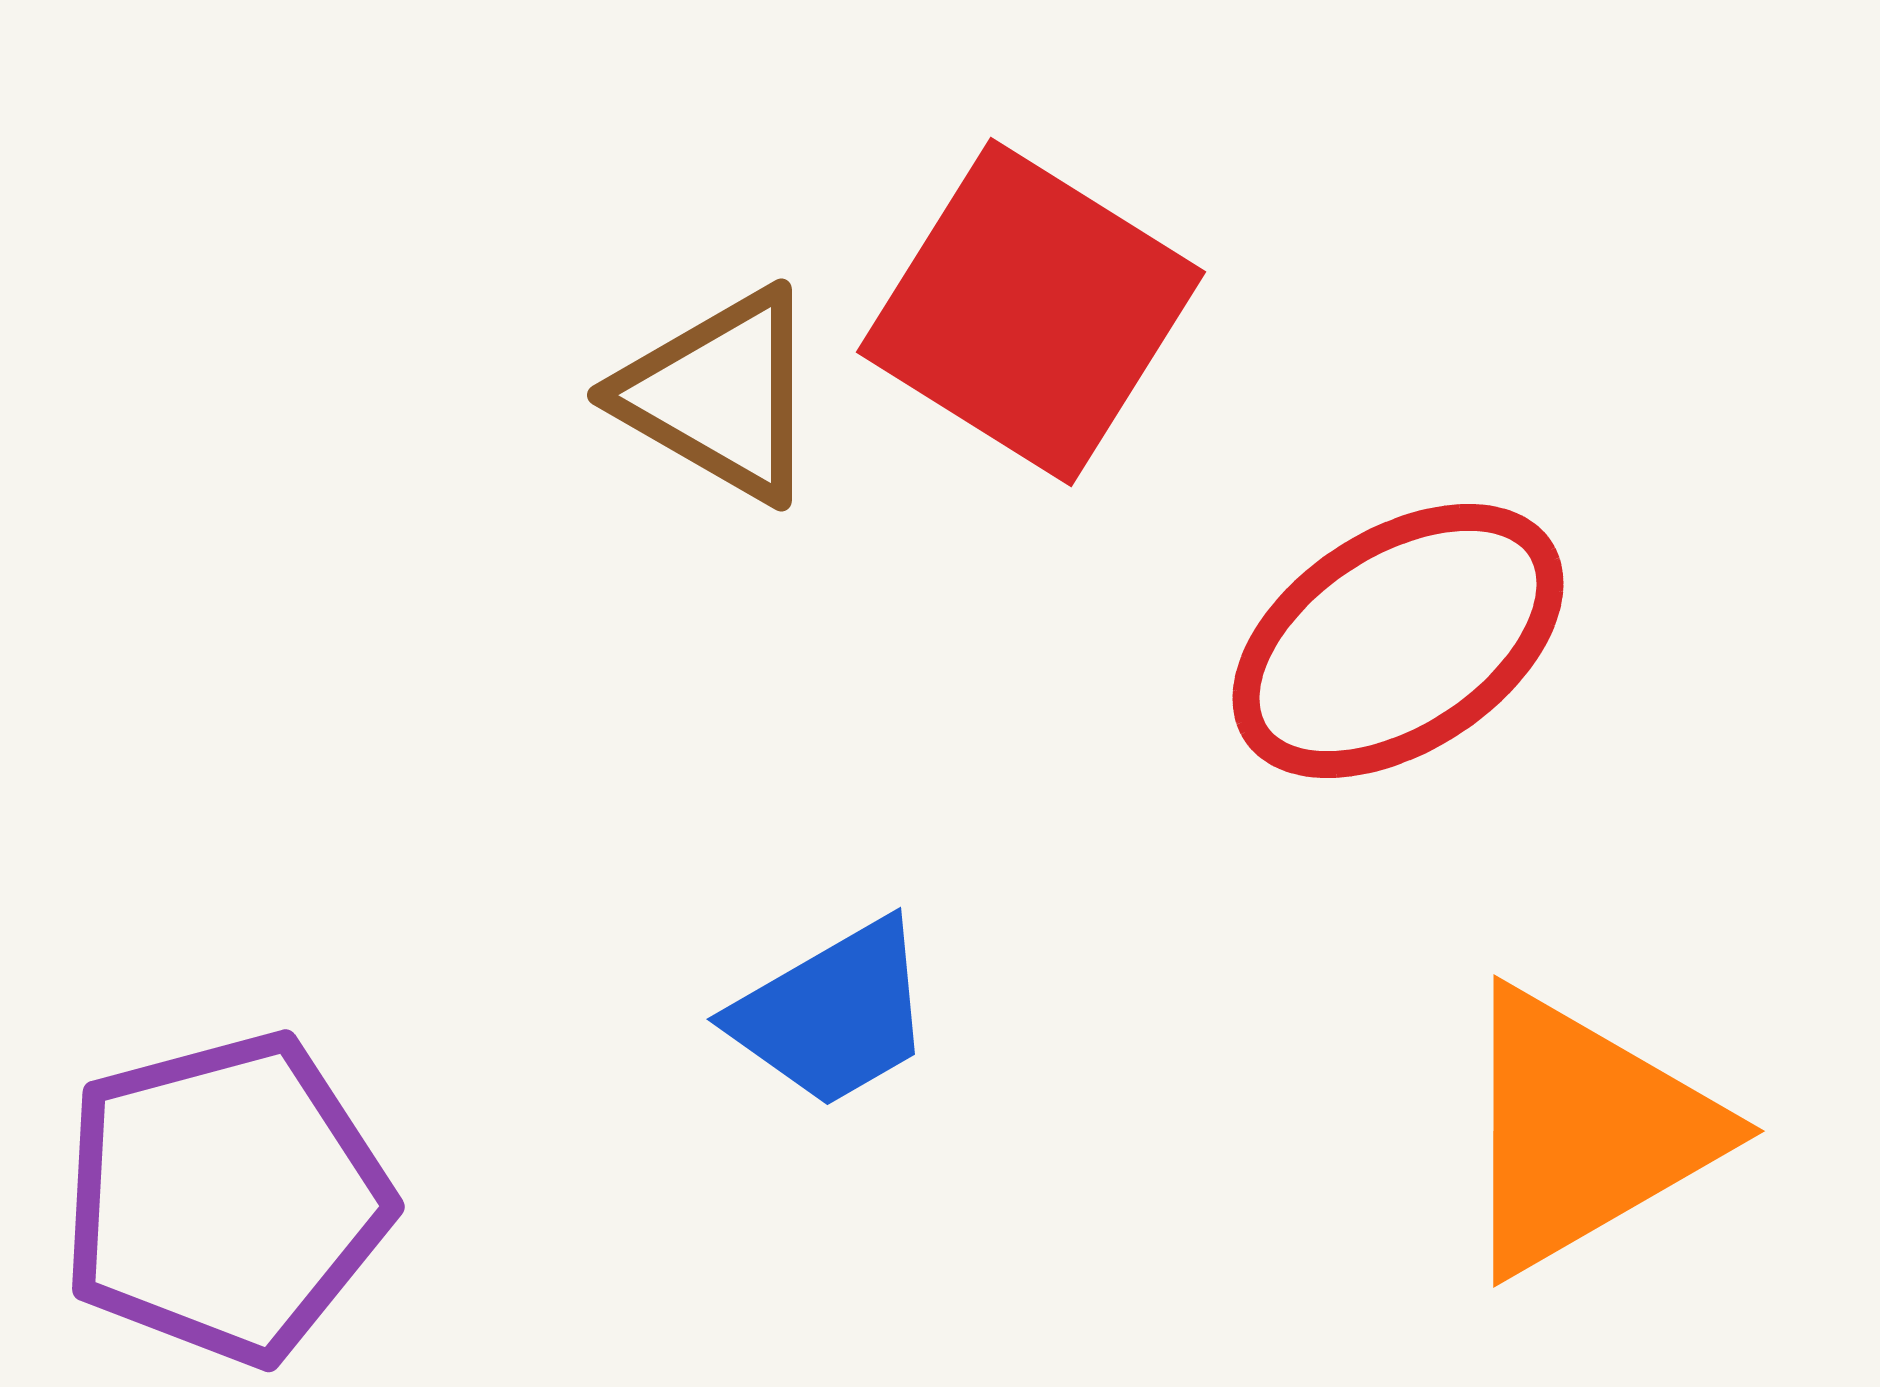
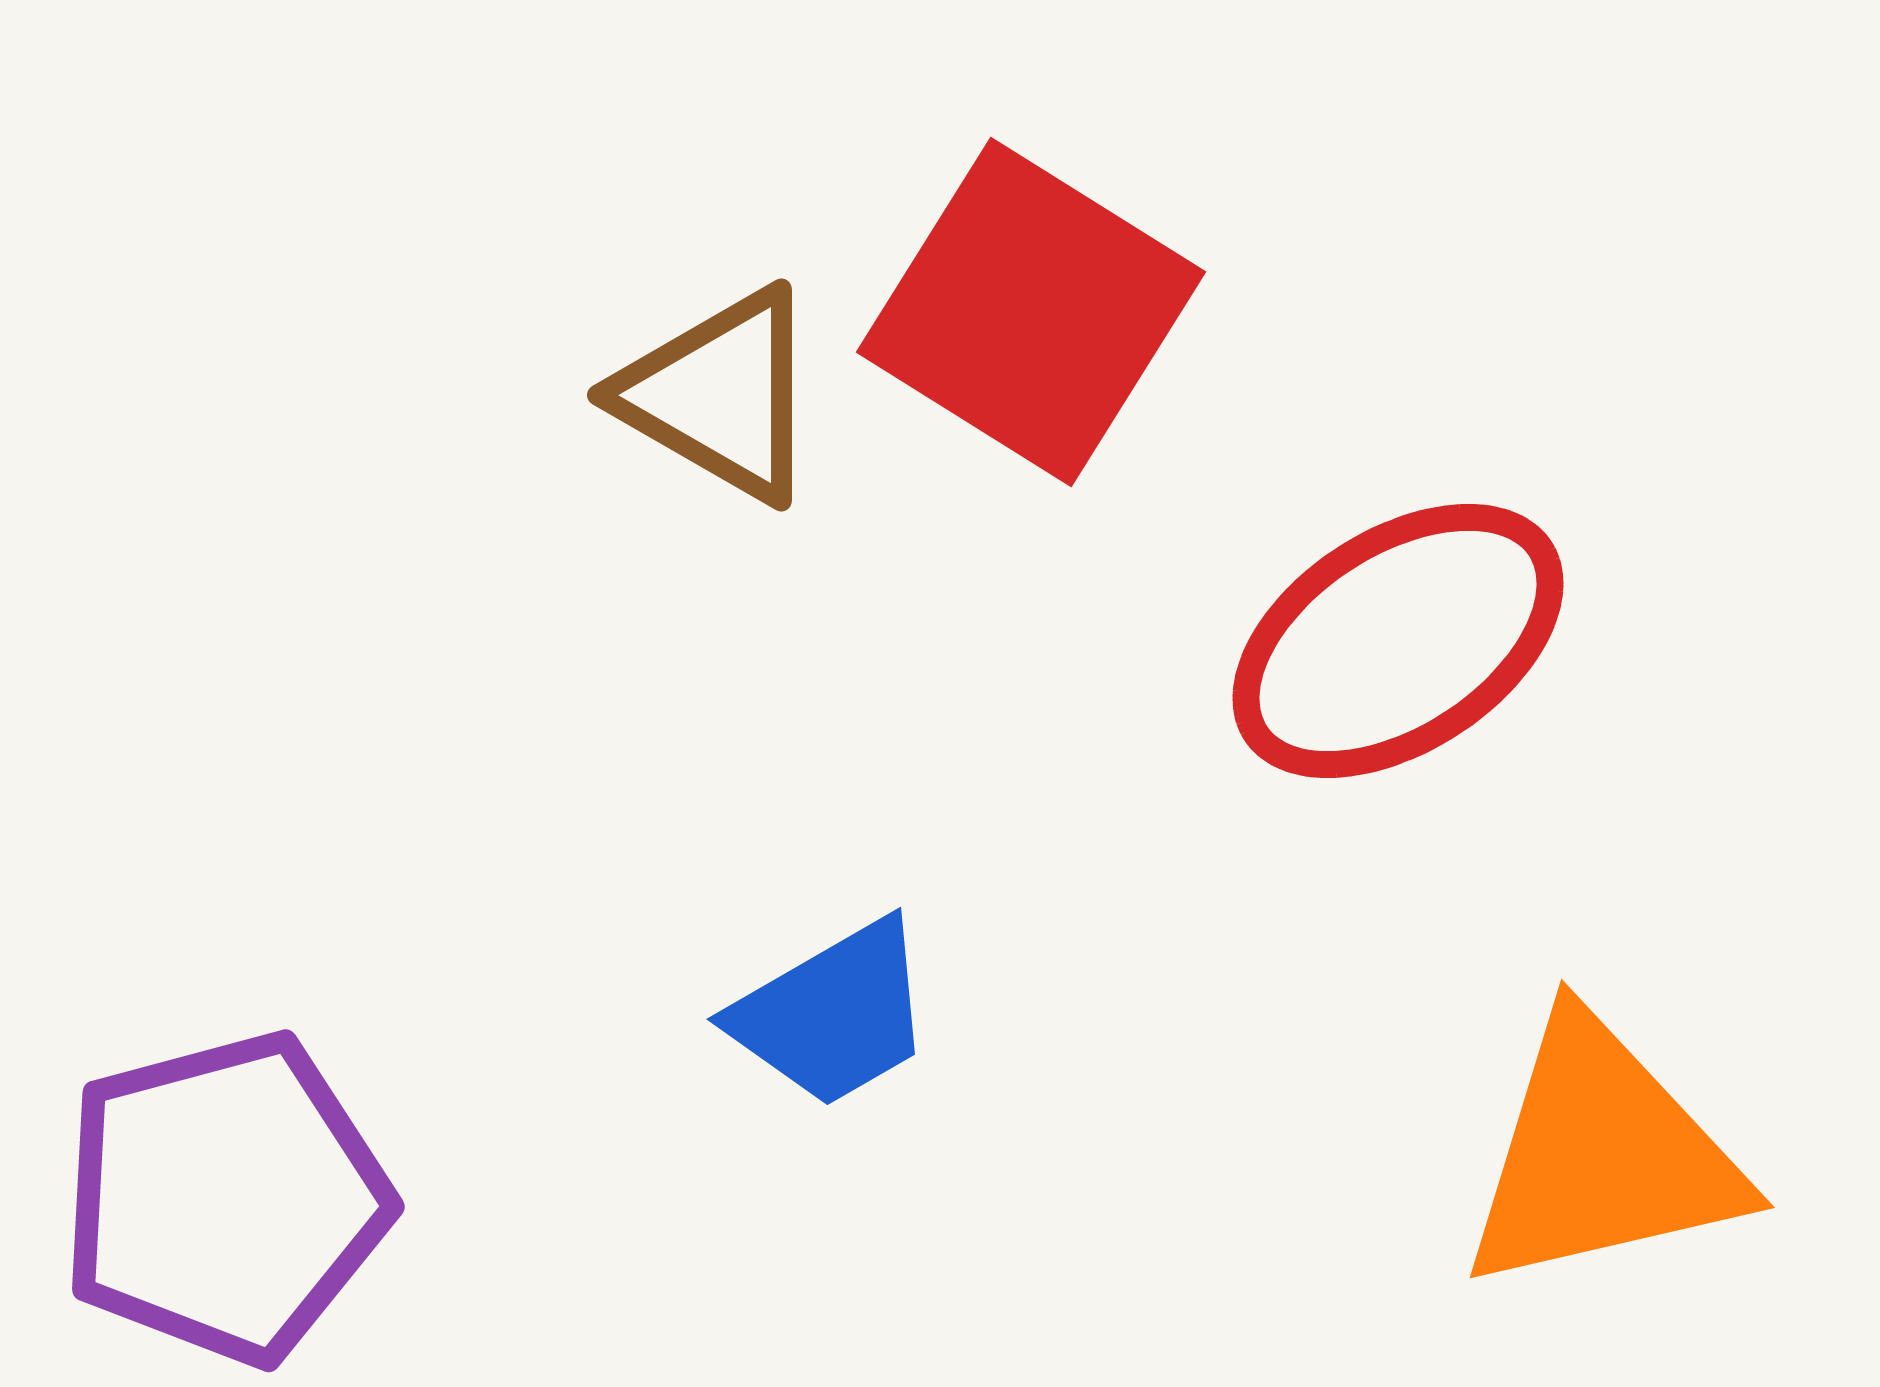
orange triangle: moved 18 px right, 24 px down; rotated 17 degrees clockwise
